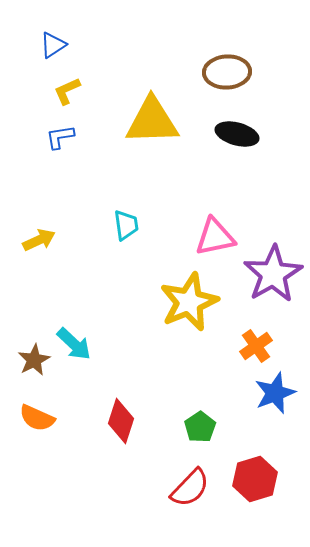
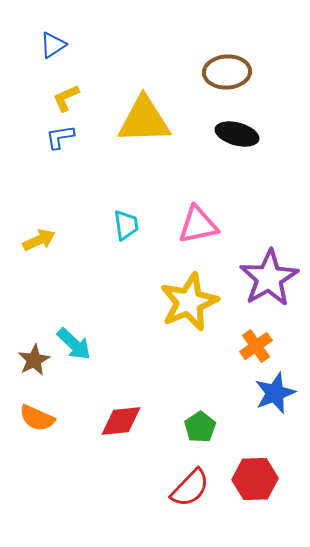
yellow L-shape: moved 1 px left, 7 px down
yellow triangle: moved 8 px left, 1 px up
pink triangle: moved 17 px left, 12 px up
purple star: moved 4 px left, 4 px down
red diamond: rotated 66 degrees clockwise
red hexagon: rotated 15 degrees clockwise
